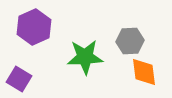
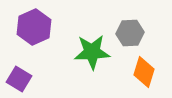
gray hexagon: moved 8 px up
green star: moved 7 px right, 5 px up
orange diamond: rotated 24 degrees clockwise
